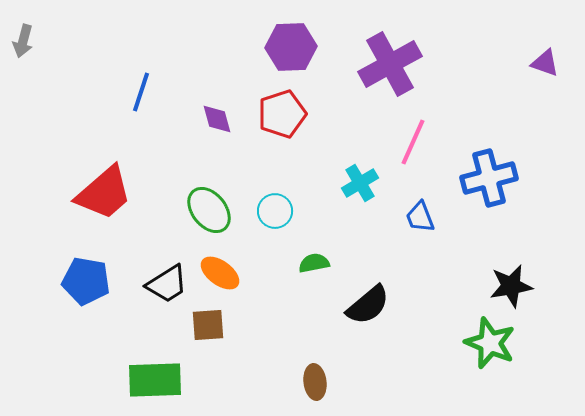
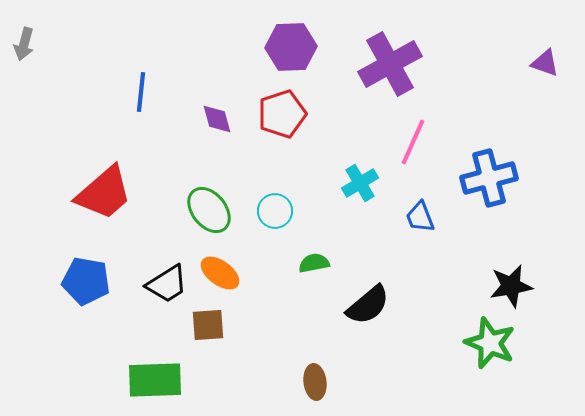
gray arrow: moved 1 px right, 3 px down
blue line: rotated 12 degrees counterclockwise
